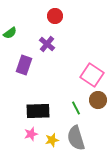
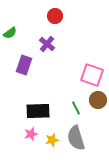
pink square: rotated 15 degrees counterclockwise
